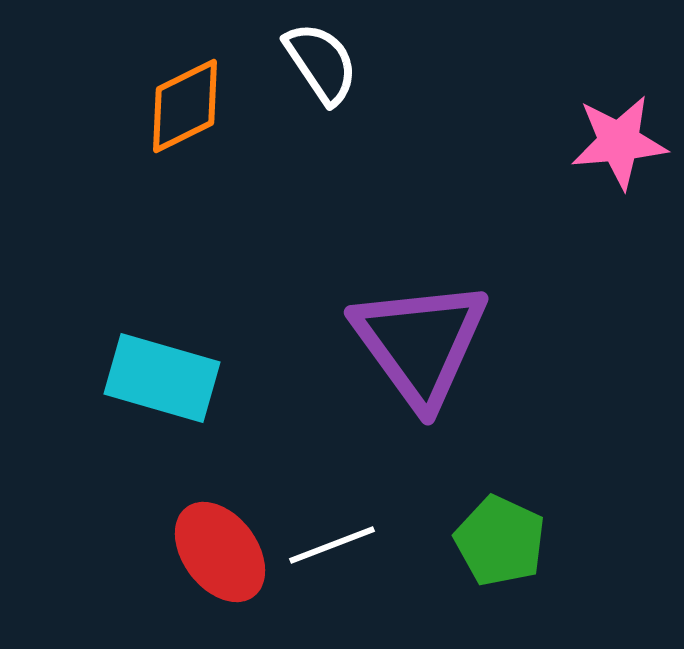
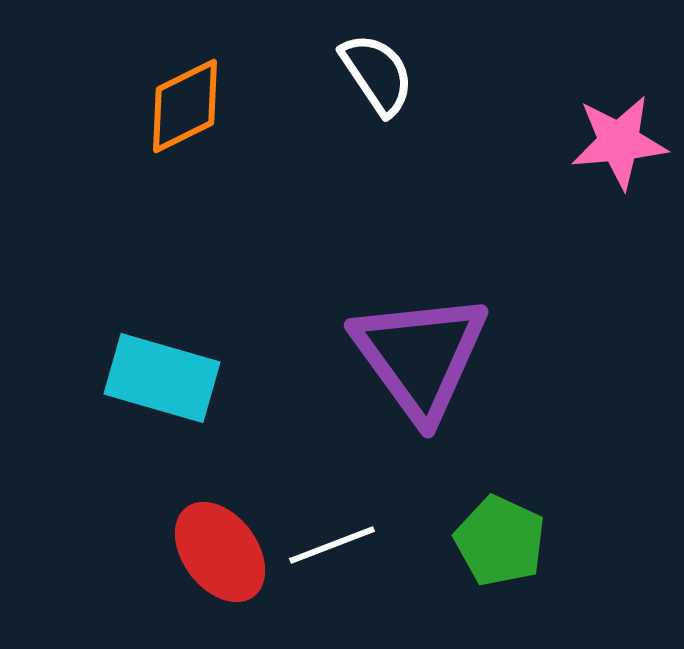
white semicircle: moved 56 px right, 11 px down
purple triangle: moved 13 px down
